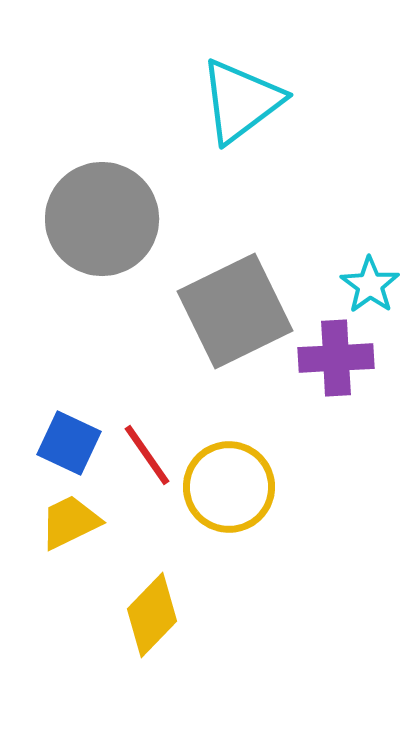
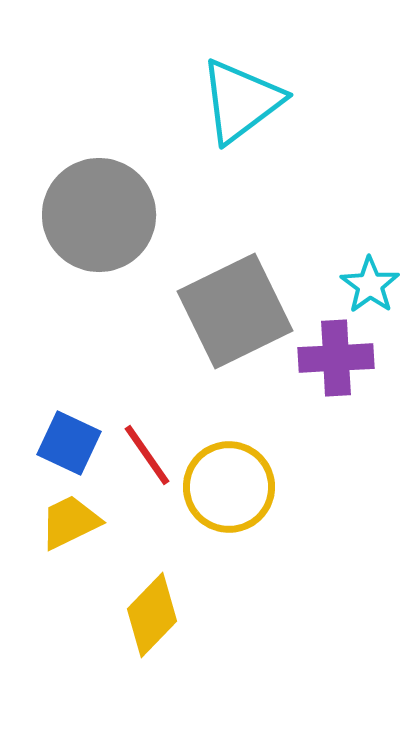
gray circle: moved 3 px left, 4 px up
